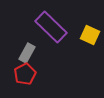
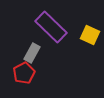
gray rectangle: moved 5 px right
red pentagon: moved 1 px left, 1 px up
